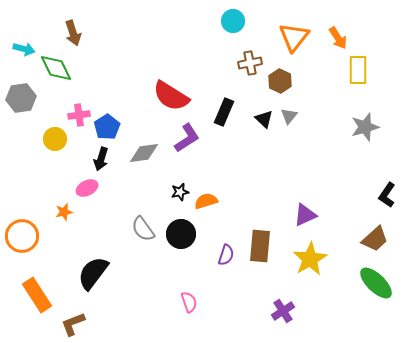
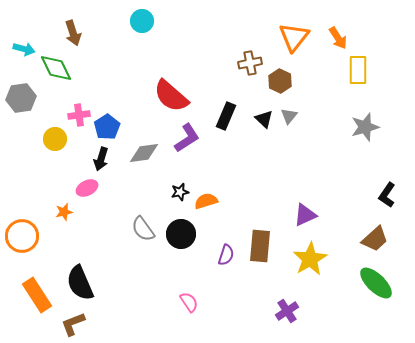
cyan circle: moved 91 px left
red semicircle: rotated 9 degrees clockwise
black rectangle: moved 2 px right, 4 px down
black semicircle: moved 13 px left, 10 px down; rotated 60 degrees counterclockwise
pink semicircle: rotated 15 degrees counterclockwise
purple cross: moved 4 px right
